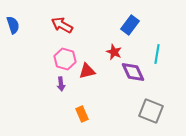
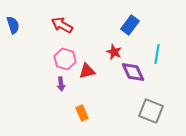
orange rectangle: moved 1 px up
